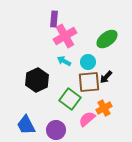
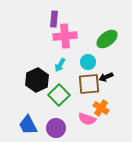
pink cross: rotated 25 degrees clockwise
cyan arrow: moved 4 px left, 4 px down; rotated 88 degrees counterclockwise
black arrow: rotated 24 degrees clockwise
brown square: moved 2 px down
green square: moved 11 px left, 4 px up; rotated 10 degrees clockwise
orange cross: moved 3 px left; rotated 28 degrees counterclockwise
pink semicircle: rotated 120 degrees counterclockwise
blue trapezoid: moved 2 px right
purple circle: moved 2 px up
